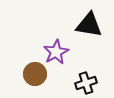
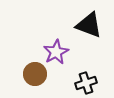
black triangle: rotated 12 degrees clockwise
